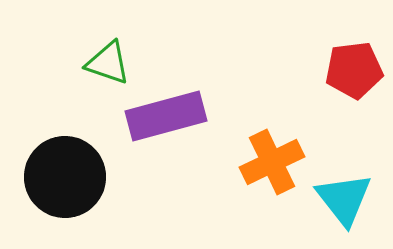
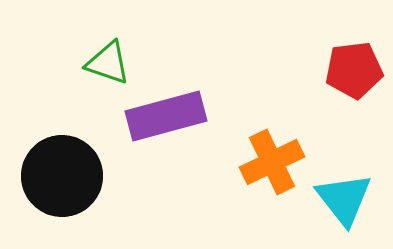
black circle: moved 3 px left, 1 px up
